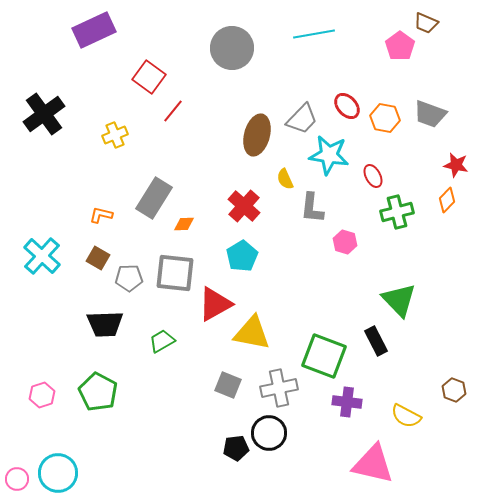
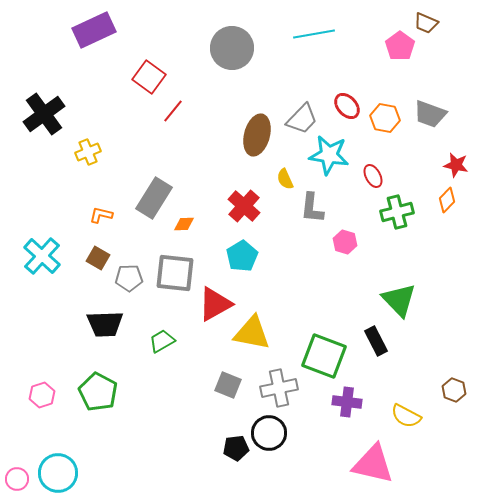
yellow cross at (115, 135): moved 27 px left, 17 px down
